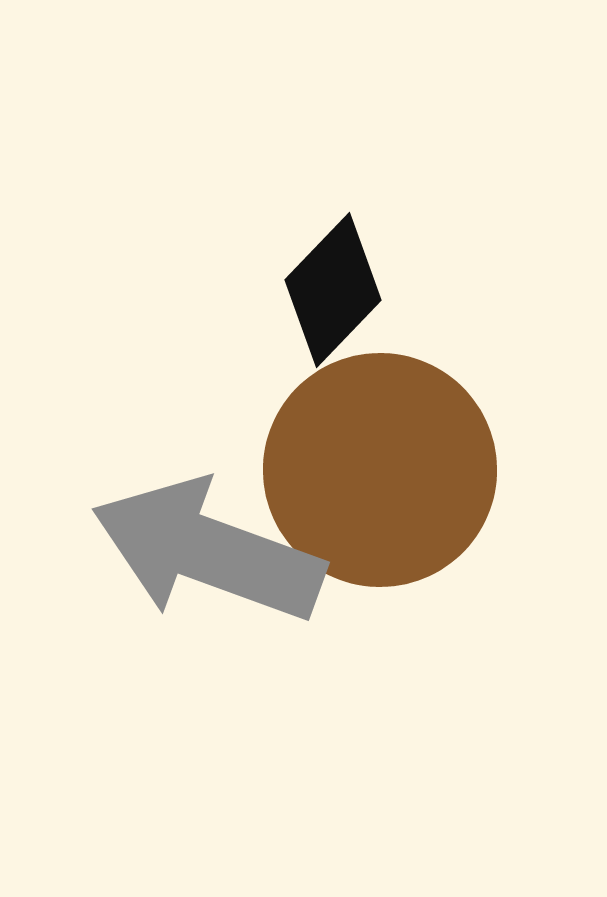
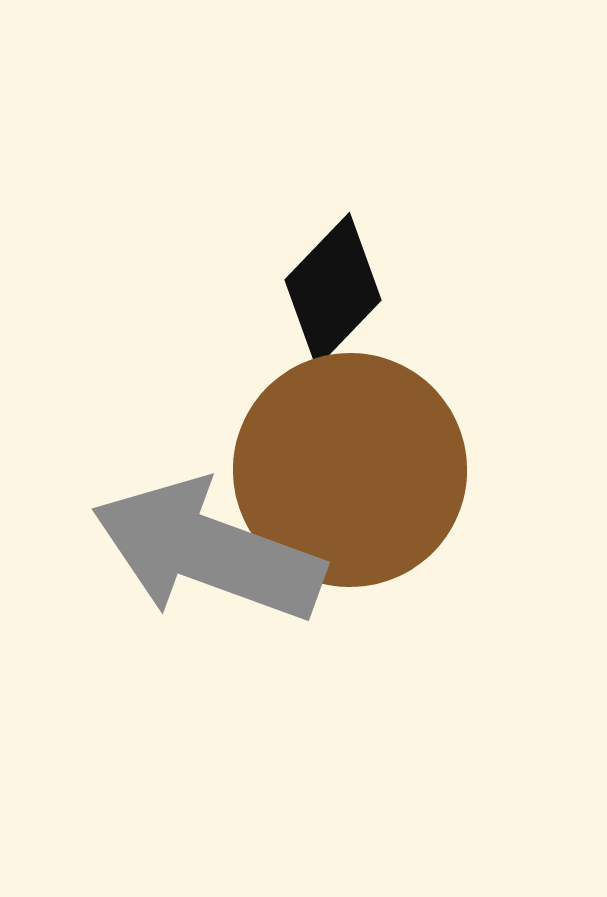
brown circle: moved 30 px left
